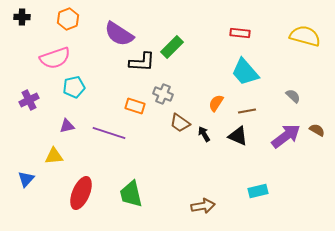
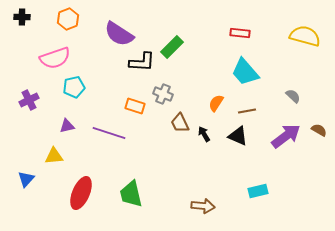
brown trapezoid: rotated 30 degrees clockwise
brown semicircle: moved 2 px right
brown arrow: rotated 15 degrees clockwise
